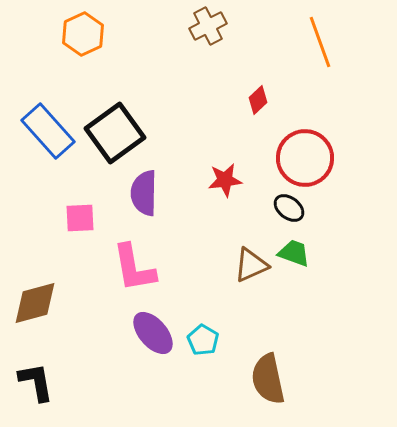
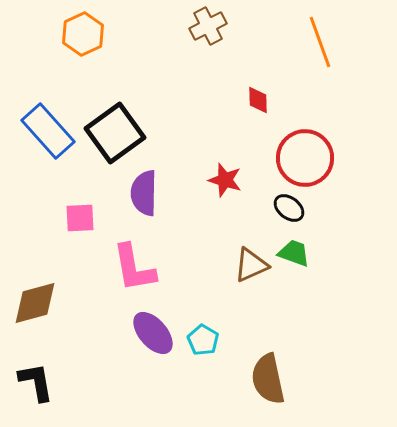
red diamond: rotated 48 degrees counterclockwise
red star: rotated 24 degrees clockwise
